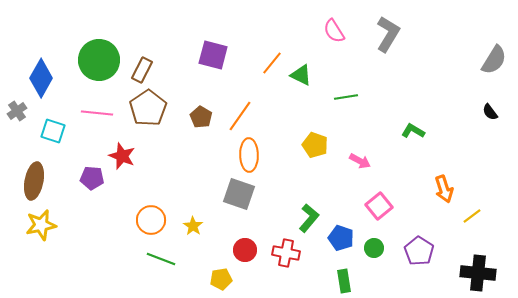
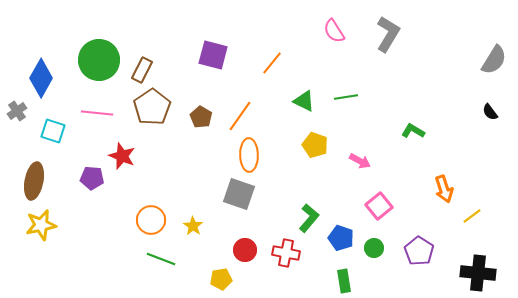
green triangle at (301, 75): moved 3 px right, 26 px down
brown pentagon at (148, 108): moved 4 px right, 1 px up
